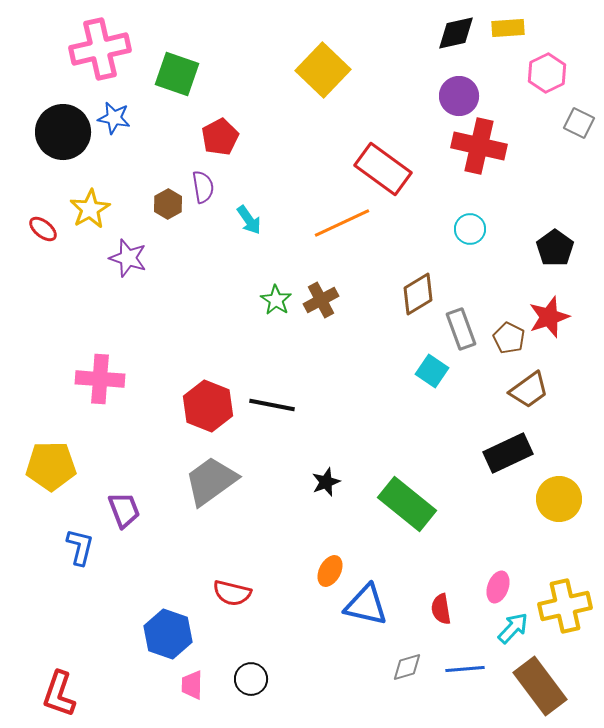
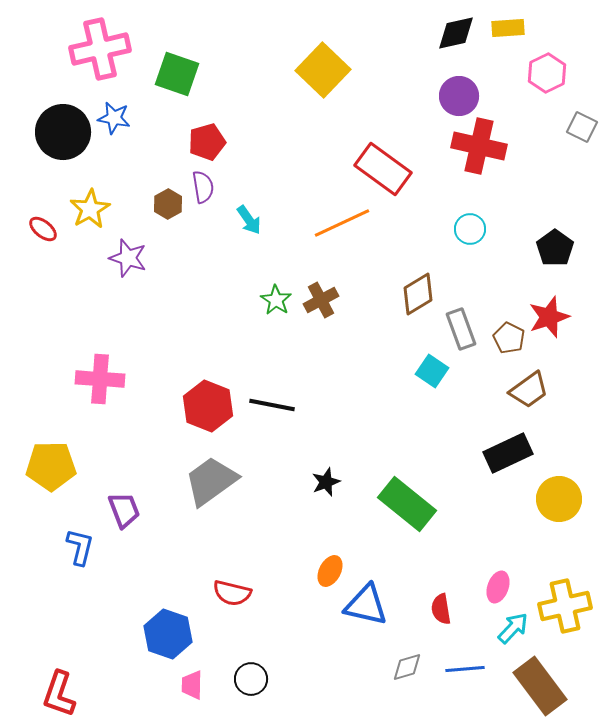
gray square at (579, 123): moved 3 px right, 4 px down
red pentagon at (220, 137): moved 13 px left, 5 px down; rotated 12 degrees clockwise
